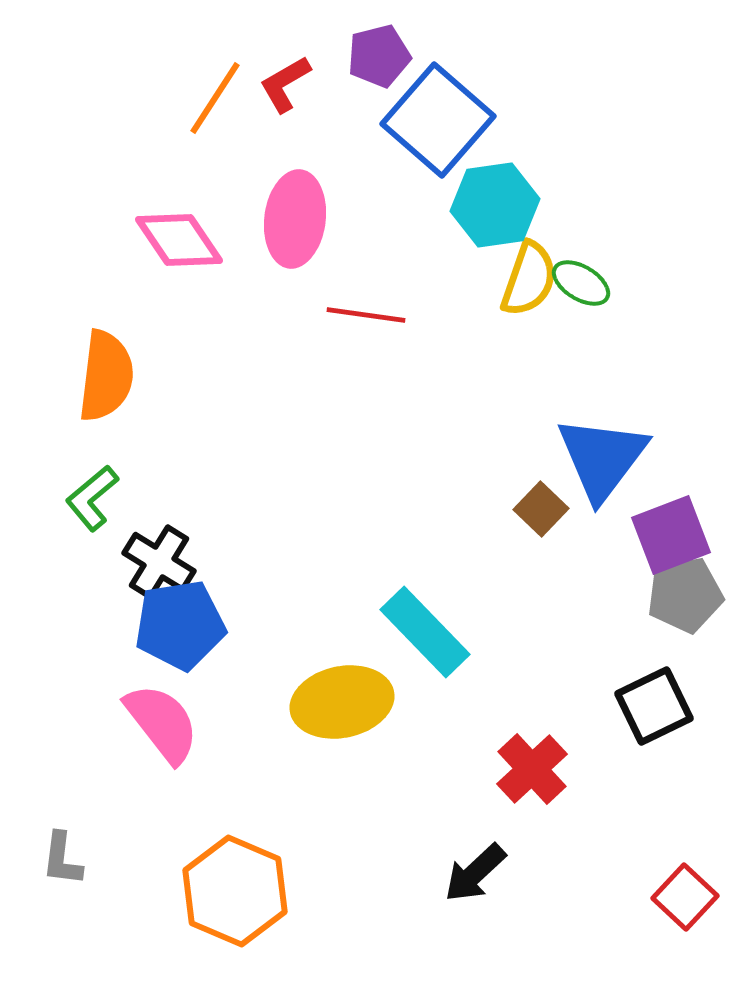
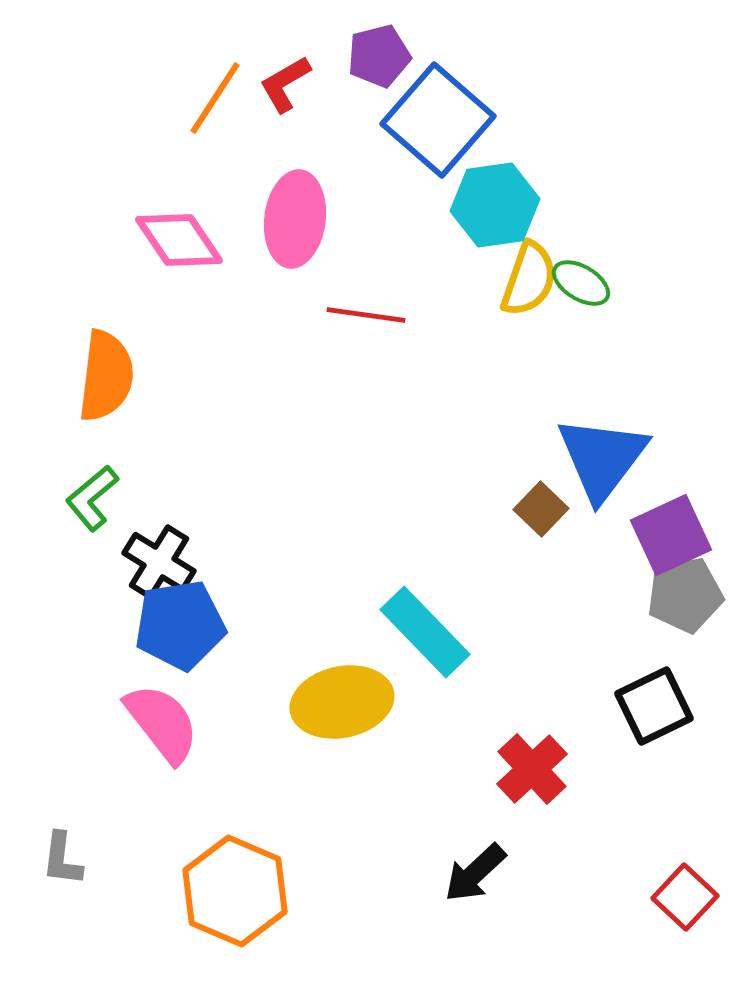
purple square: rotated 4 degrees counterclockwise
